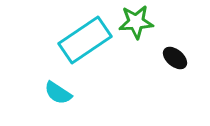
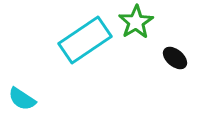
green star: rotated 28 degrees counterclockwise
cyan semicircle: moved 36 px left, 6 px down
